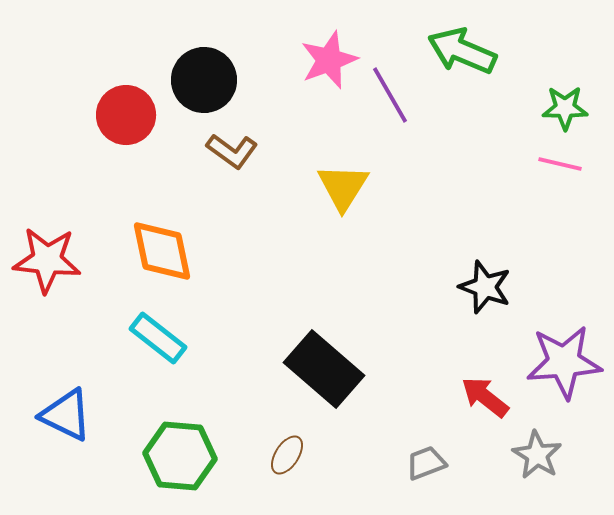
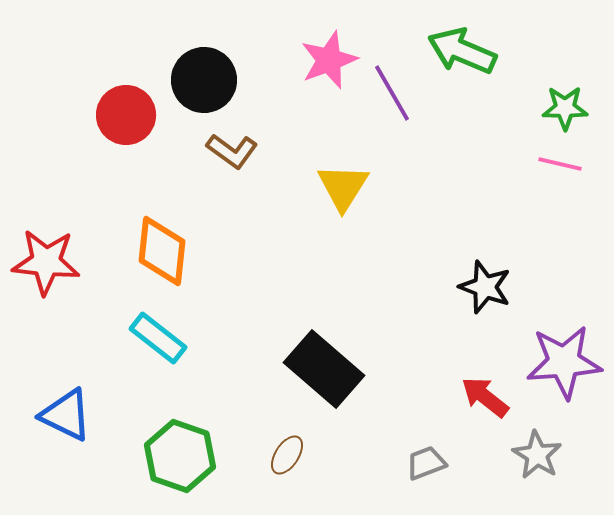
purple line: moved 2 px right, 2 px up
orange diamond: rotated 18 degrees clockwise
red star: moved 1 px left, 2 px down
green hexagon: rotated 14 degrees clockwise
